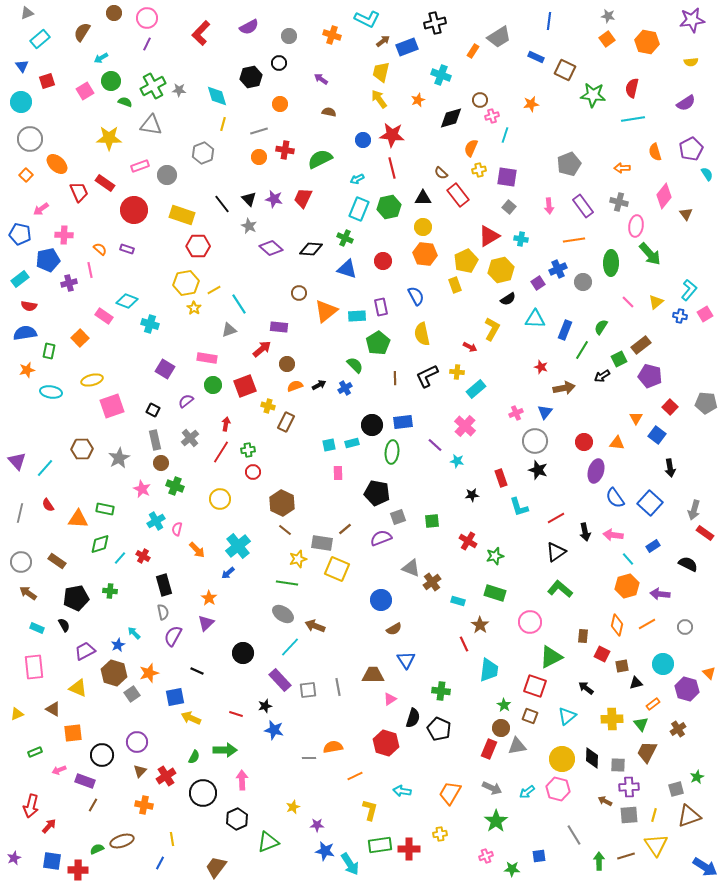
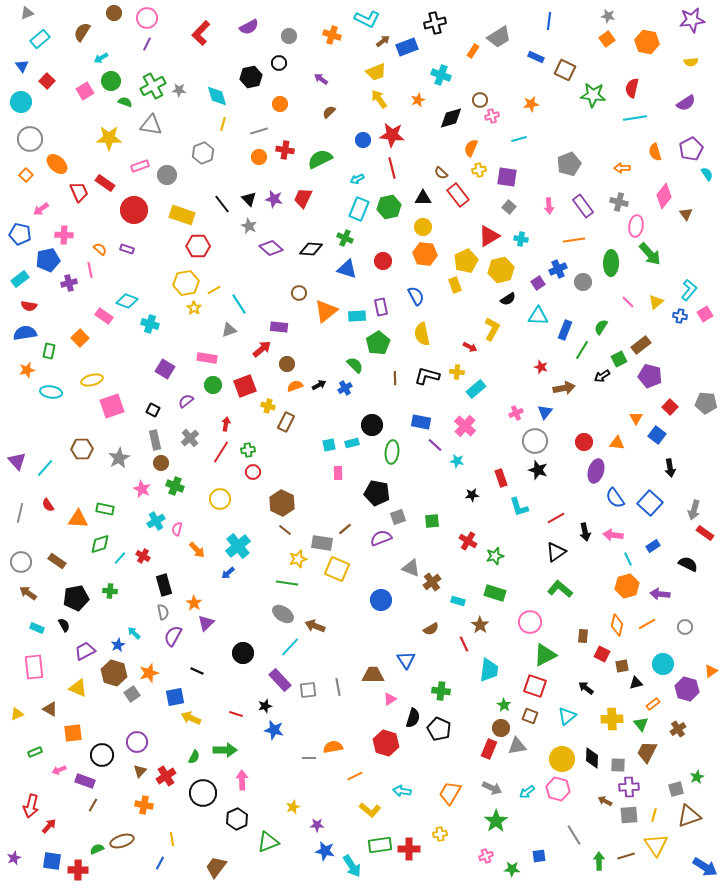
yellow trapezoid at (381, 72): moved 5 px left; rotated 125 degrees counterclockwise
red square at (47, 81): rotated 28 degrees counterclockwise
brown semicircle at (329, 112): rotated 56 degrees counterclockwise
cyan line at (633, 119): moved 2 px right, 1 px up
cyan line at (505, 135): moved 14 px right, 4 px down; rotated 56 degrees clockwise
cyan triangle at (535, 319): moved 3 px right, 3 px up
black L-shape at (427, 376): rotated 40 degrees clockwise
blue rectangle at (403, 422): moved 18 px right; rotated 18 degrees clockwise
cyan line at (628, 559): rotated 16 degrees clockwise
orange star at (209, 598): moved 15 px left, 5 px down
brown semicircle at (394, 629): moved 37 px right
green triangle at (551, 657): moved 6 px left, 2 px up
orange triangle at (709, 673): moved 2 px right, 2 px up; rotated 40 degrees clockwise
brown triangle at (53, 709): moved 3 px left
yellow L-shape at (370, 810): rotated 115 degrees clockwise
cyan arrow at (350, 864): moved 2 px right, 2 px down
